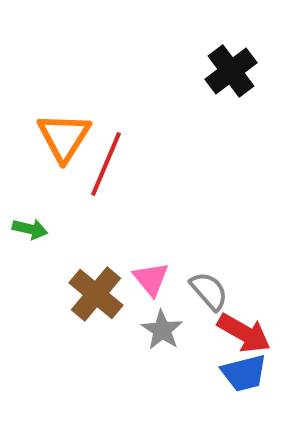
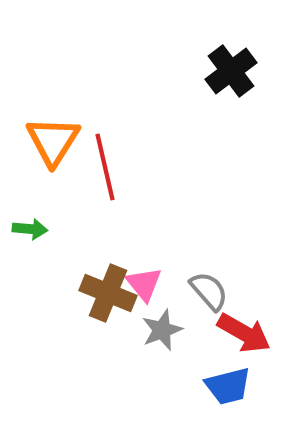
orange triangle: moved 11 px left, 4 px down
red line: moved 1 px left, 3 px down; rotated 36 degrees counterclockwise
green arrow: rotated 8 degrees counterclockwise
pink triangle: moved 7 px left, 5 px down
brown cross: moved 12 px right, 1 px up; rotated 18 degrees counterclockwise
gray star: rotated 18 degrees clockwise
blue trapezoid: moved 16 px left, 13 px down
